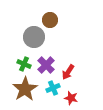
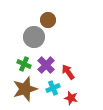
brown circle: moved 2 px left
red arrow: rotated 112 degrees clockwise
brown star: rotated 15 degrees clockwise
